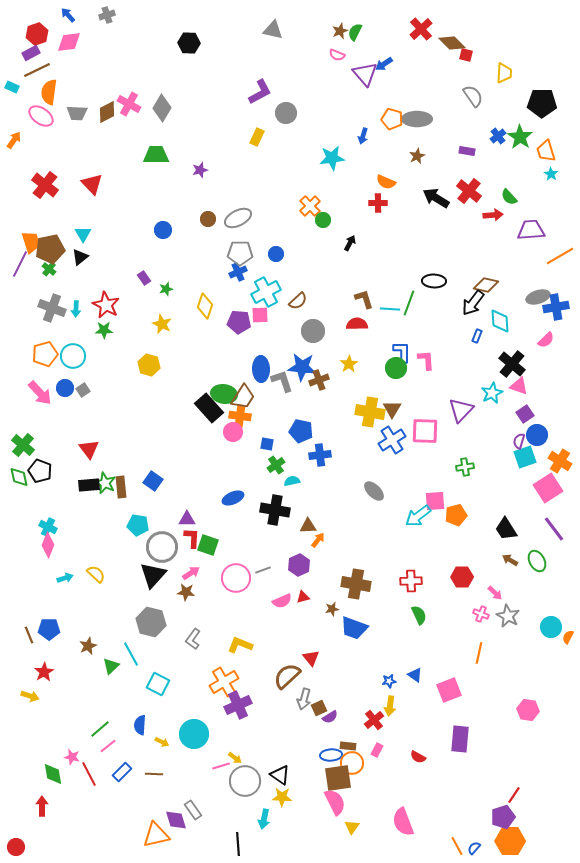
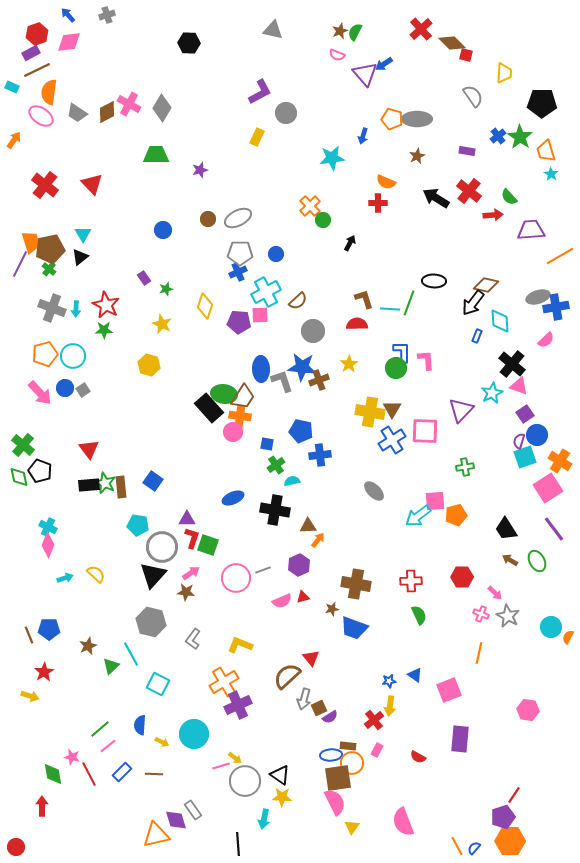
gray trapezoid at (77, 113): rotated 30 degrees clockwise
red L-shape at (192, 538): rotated 15 degrees clockwise
